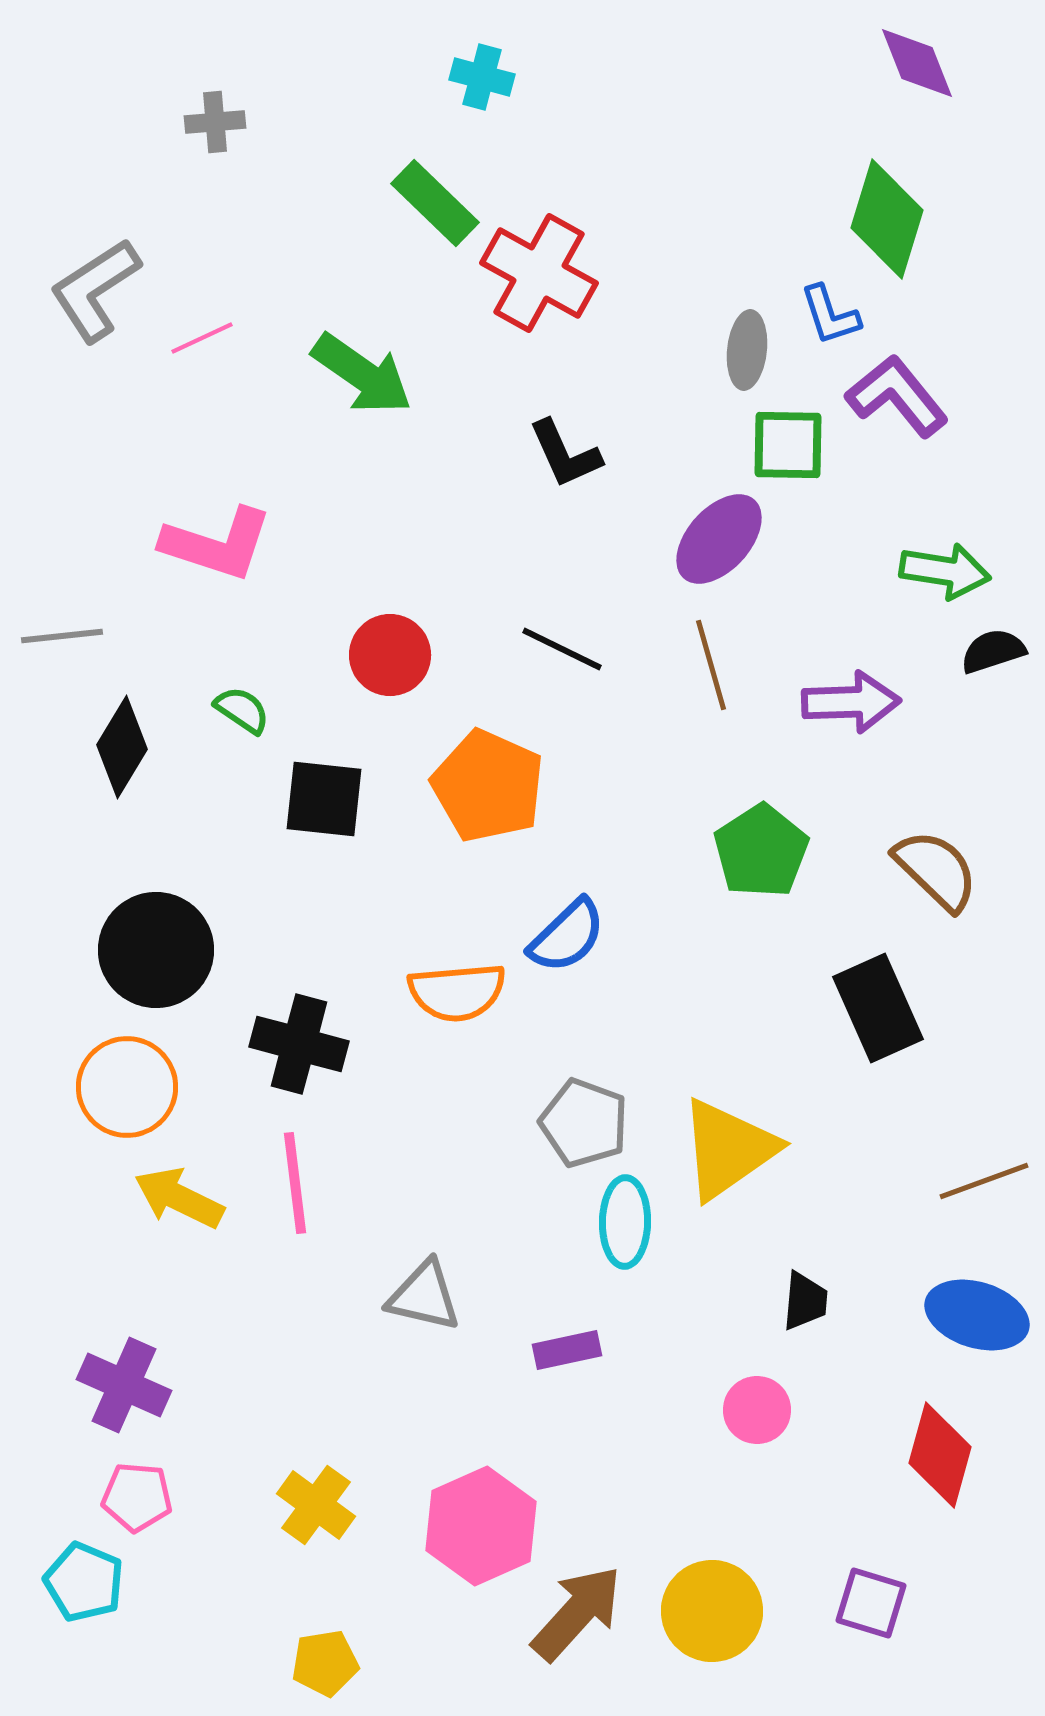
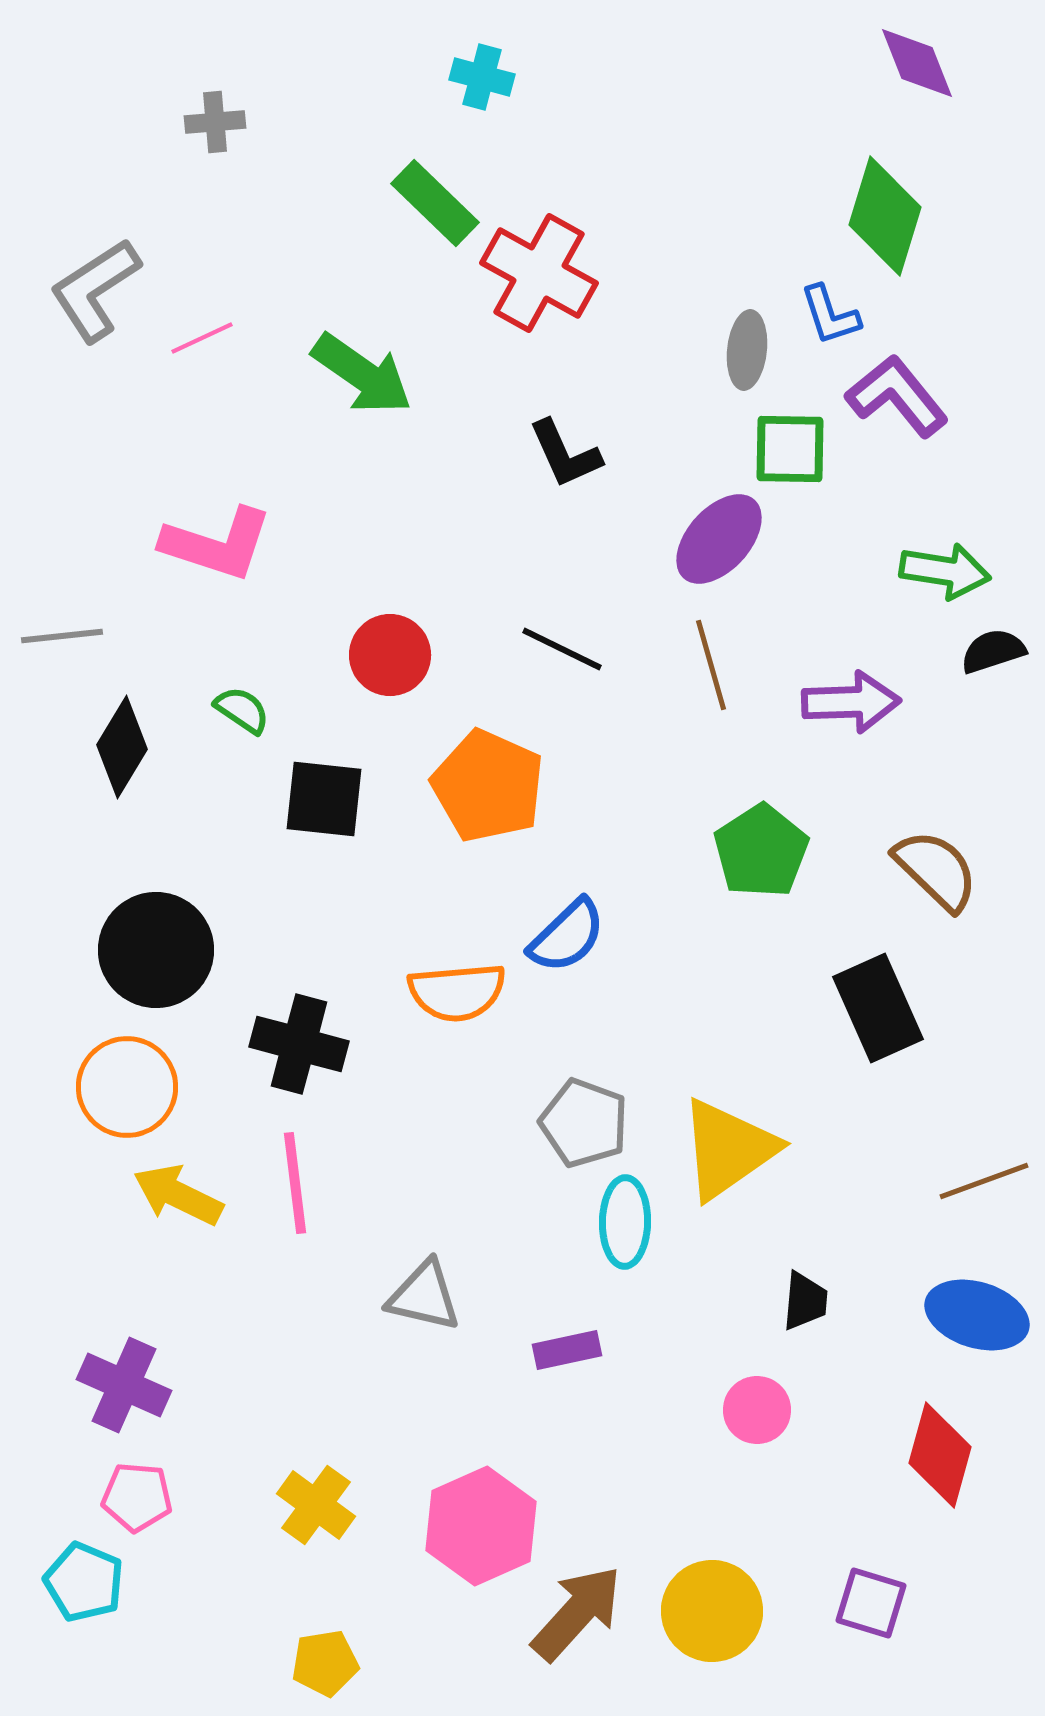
green diamond at (887, 219): moved 2 px left, 3 px up
green square at (788, 445): moved 2 px right, 4 px down
yellow arrow at (179, 1198): moved 1 px left, 3 px up
